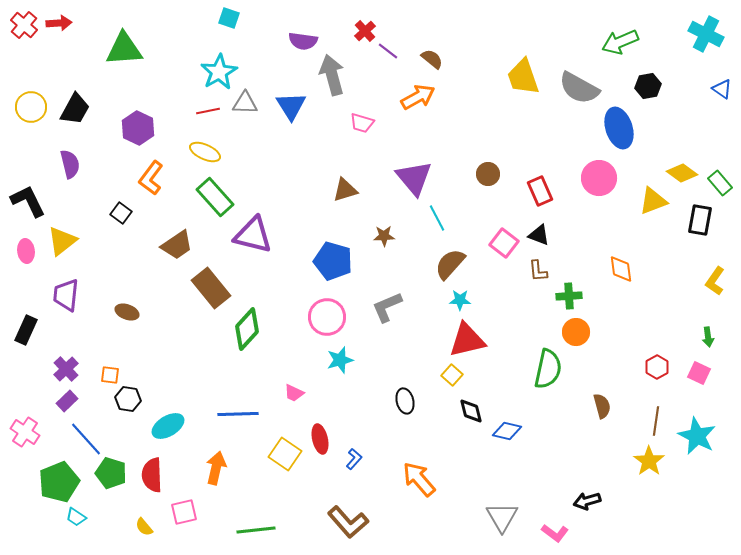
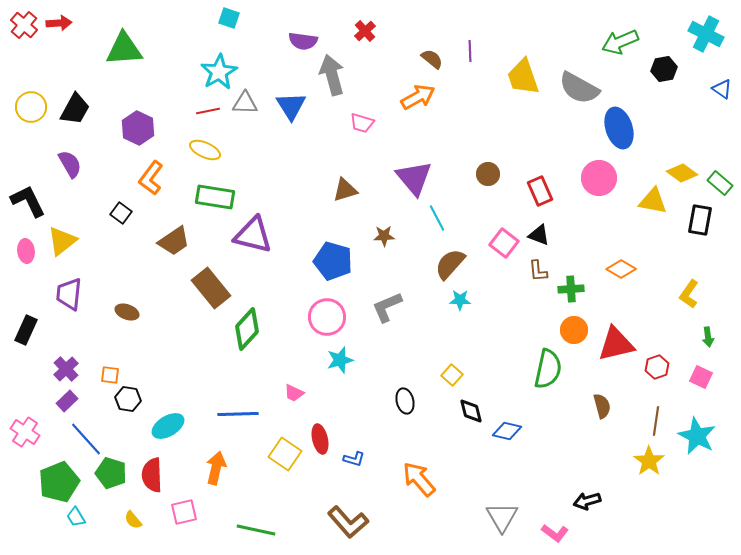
purple line at (388, 51): moved 82 px right; rotated 50 degrees clockwise
black hexagon at (648, 86): moved 16 px right, 17 px up
yellow ellipse at (205, 152): moved 2 px up
purple semicircle at (70, 164): rotated 16 degrees counterclockwise
green rectangle at (720, 183): rotated 10 degrees counterclockwise
green rectangle at (215, 197): rotated 39 degrees counterclockwise
yellow triangle at (653, 201): rotated 32 degrees clockwise
brown trapezoid at (177, 245): moved 3 px left, 4 px up
orange diamond at (621, 269): rotated 52 degrees counterclockwise
yellow L-shape at (715, 281): moved 26 px left, 13 px down
purple trapezoid at (66, 295): moved 3 px right, 1 px up
green cross at (569, 296): moved 2 px right, 7 px up
orange circle at (576, 332): moved 2 px left, 2 px up
red triangle at (467, 340): moved 149 px right, 4 px down
red hexagon at (657, 367): rotated 10 degrees clockwise
pink square at (699, 373): moved 2 px right, 4 px down
blue L-shape at (354, 459): rotated 65 degrees clockwise
cyan trapezoid at (76, 517): rotated 25 degrees clockwise
yellow semicircle at (144, 527): moved 11 px left, 7 px up
green line at (256, 530): rotated 18 degrees clockwise
